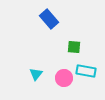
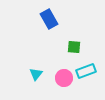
blue rectangle: rotated 12 degrees clockwise
cyan rectangle: rotated 30 degrees counterclockwise
